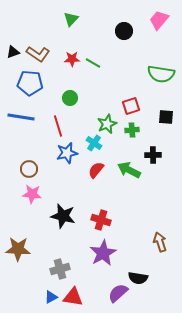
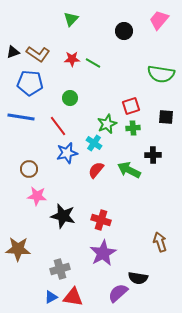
red line: rotated 20 degrees counterclockwise
green cross: moved 1 px right, 2 px up
pink star: moved 5 px right, 2 px down
